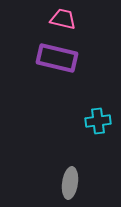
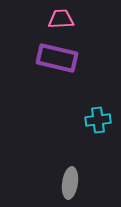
pink trapezoid: moved 2 px left; rotated 16 degrees counterclockwise
cyan cross: moved 1 px up
